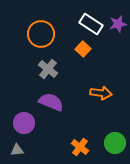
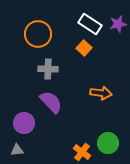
white rectangle: moved 1 px left
orange circle: moved 3 px left
orange square: moved 1 px right, 1 px up
gray cross: rotated 36 degrees counterclockwise
purple semicircle: rotated 25 degrees clockwise
green circle: moved 7 px left
orange cross: moved 2 px right, 5 px down
